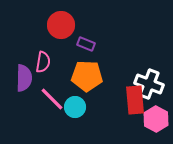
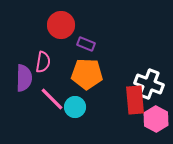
orange pentagon: moved 2 px up
